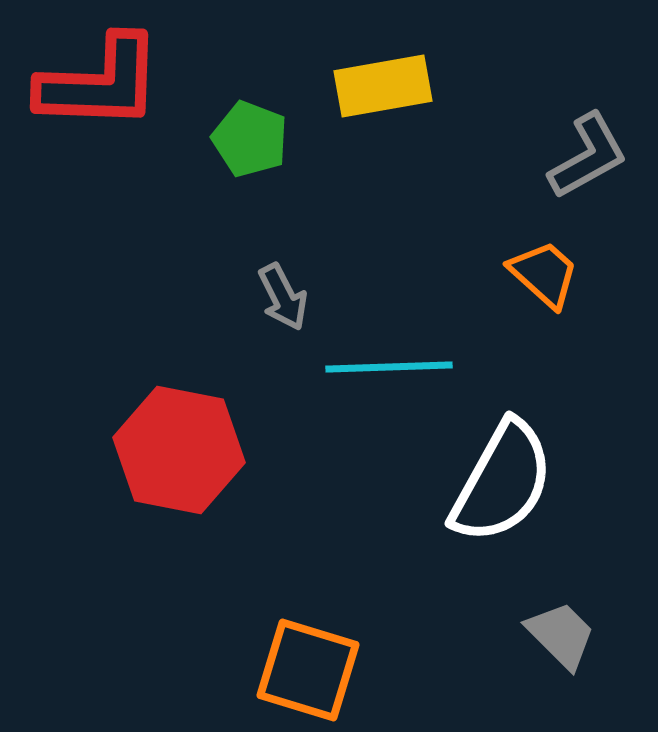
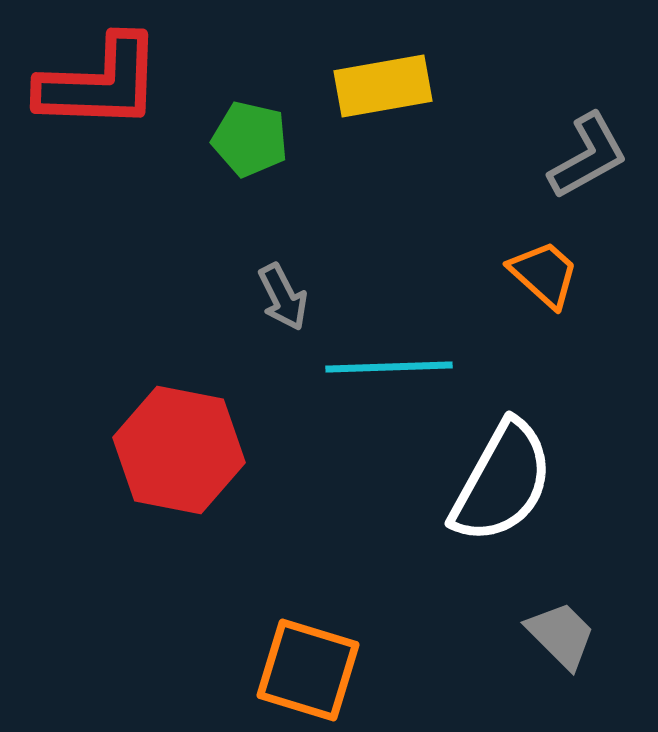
green pentagon: rotated 8 degrees counterclockwise
